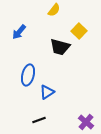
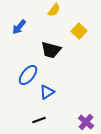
blue arrow: moved 5 px up
black trapezoid: moved 9 px left, 3 px down
blue ellipse: rotated 25 degrees clockwise
